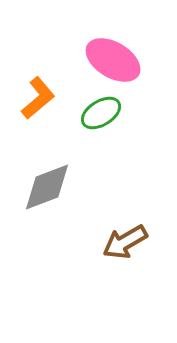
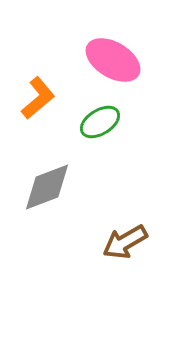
green ellipse: moved 1 px left, 9 px down
